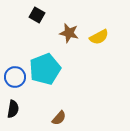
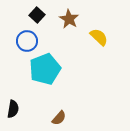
black square: rotated 14 degrees clockwise
brown star: moved 14 px up; rotated 18 degrees clockwise
yellow semicircle: rotated 108 degrees counterclockwise
blue circle: moved 12 px right, 36 px up
